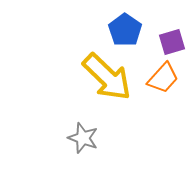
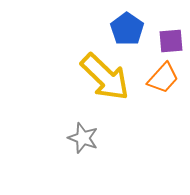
blue pentagon: moved 2 px right, 1 px up
purple square: moved 1 px left, 1 px up; rotated 12 degrees clockwise
yellow arrow: moved 2 px left
